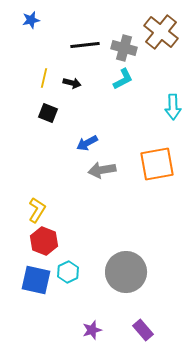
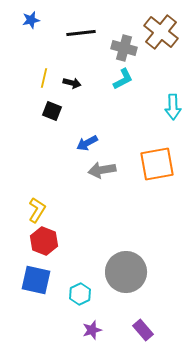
black line: moved 4 px left, 12 px up
black square: moved 4 px right, 2 px up
cyan hexagon: moved 12 px right, 22 px down
